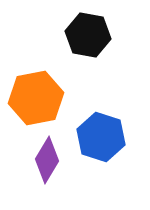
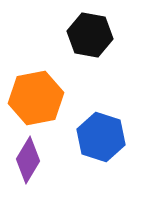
black hexagon: moved 2 px right
purple diamond: moved 19 px left
